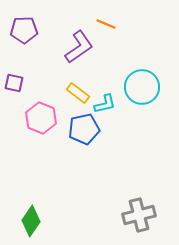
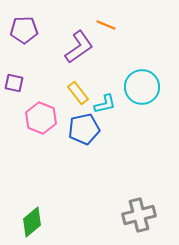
orange line: moved 1 px down
yellow rectangle: rotated 15 degrees clockwise
green diamond: moved 1 px right, 1 px down; rotated 16 degrees clockwise
